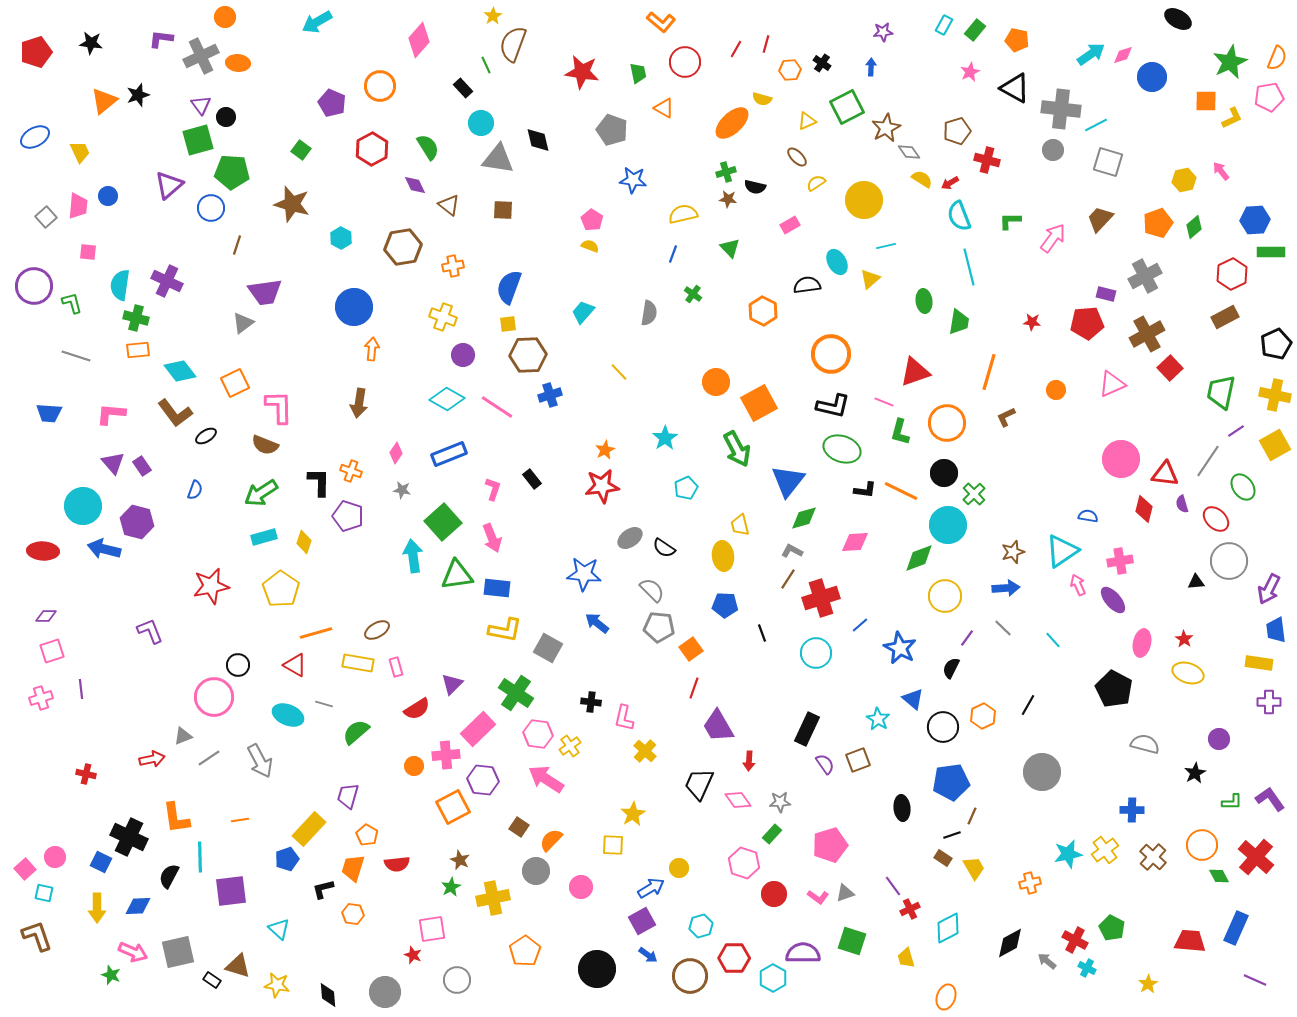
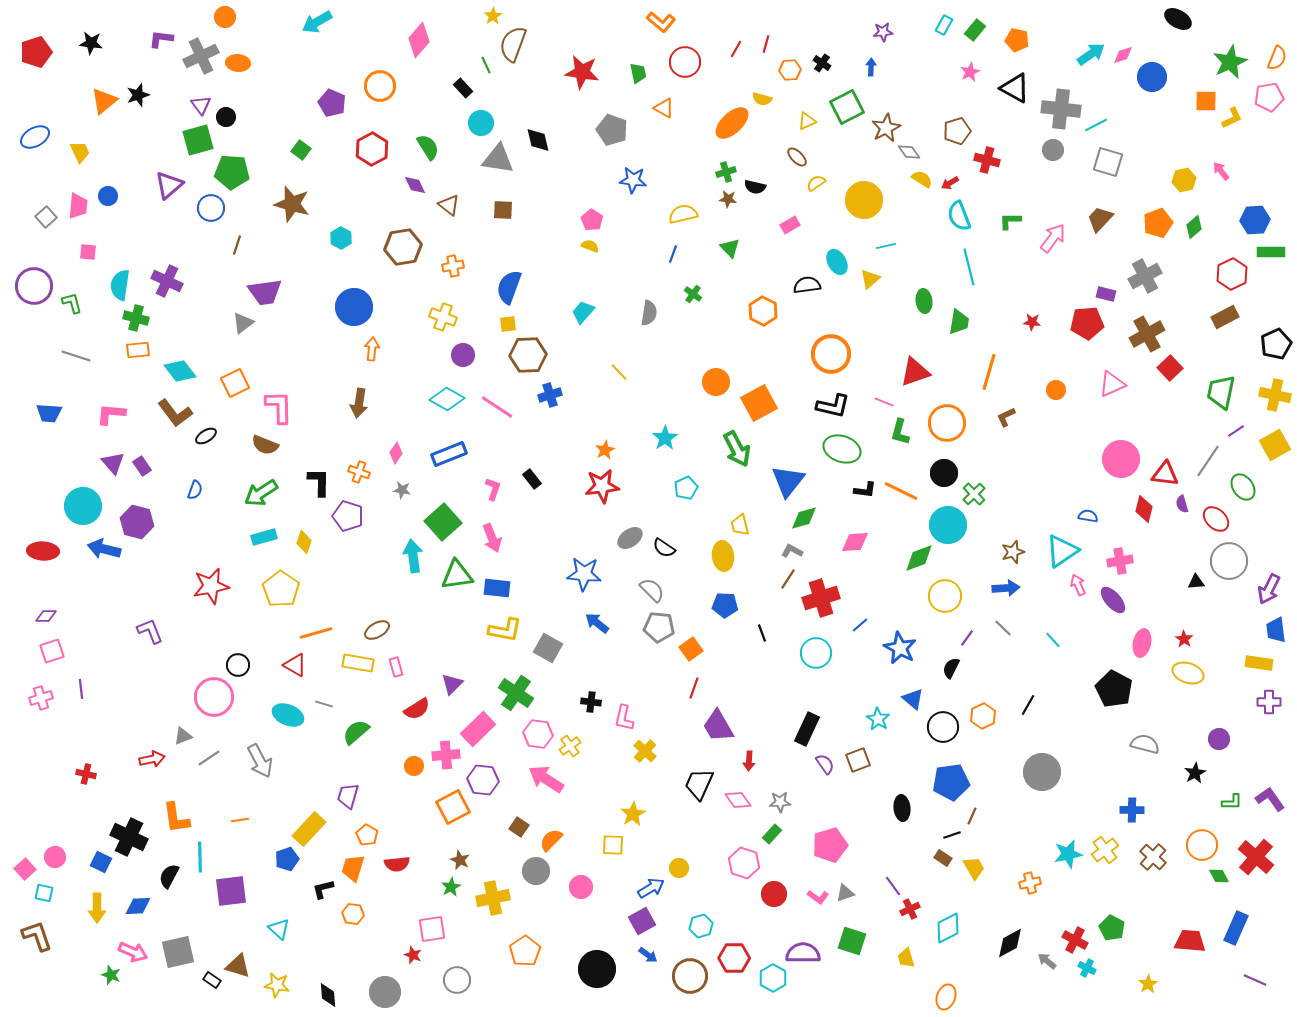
orange cross at (351, 471): moved 8 px right, 1 px down
